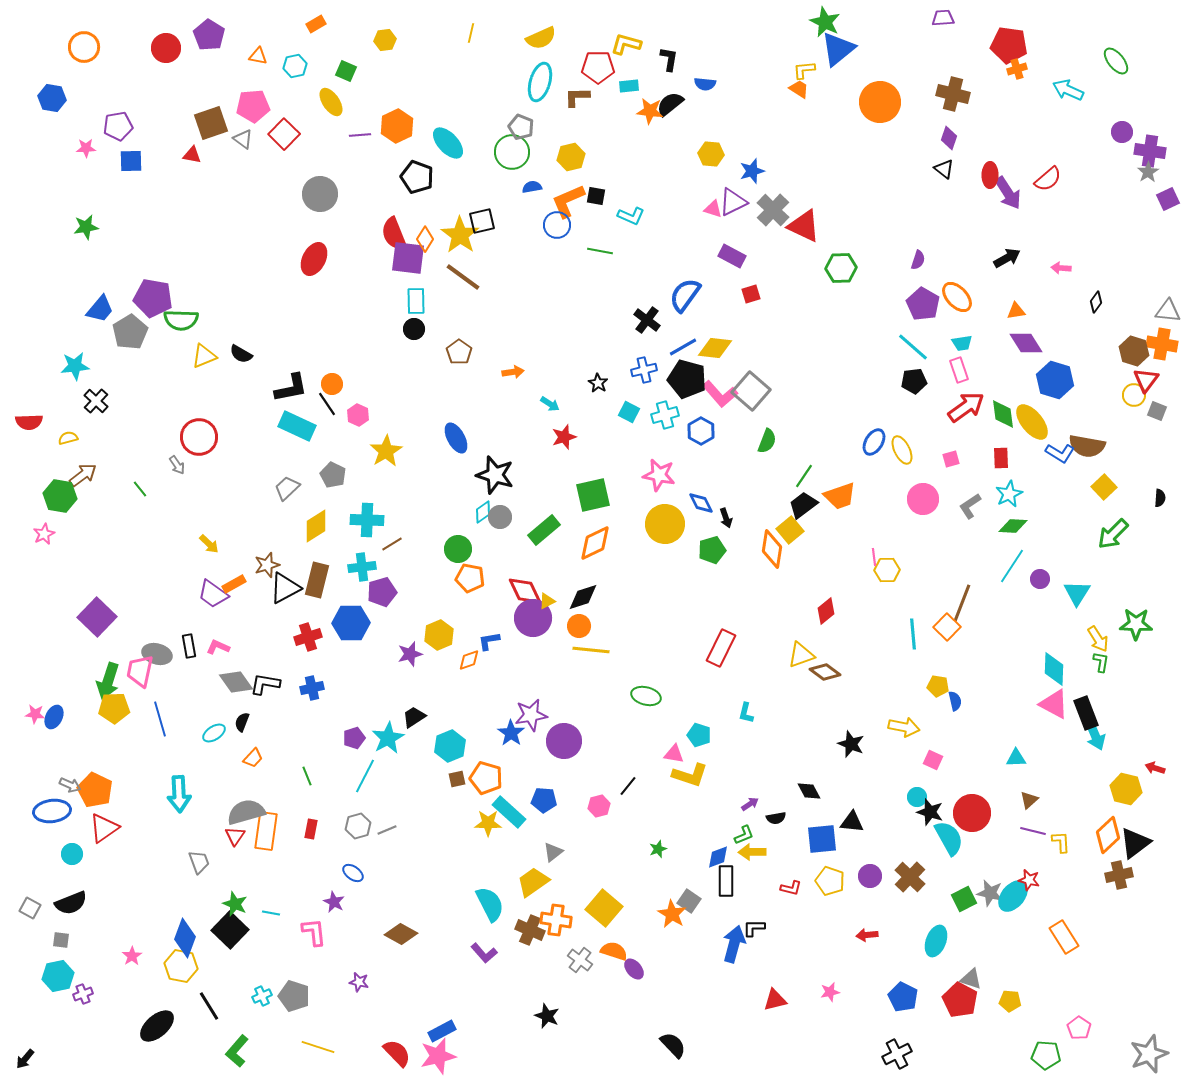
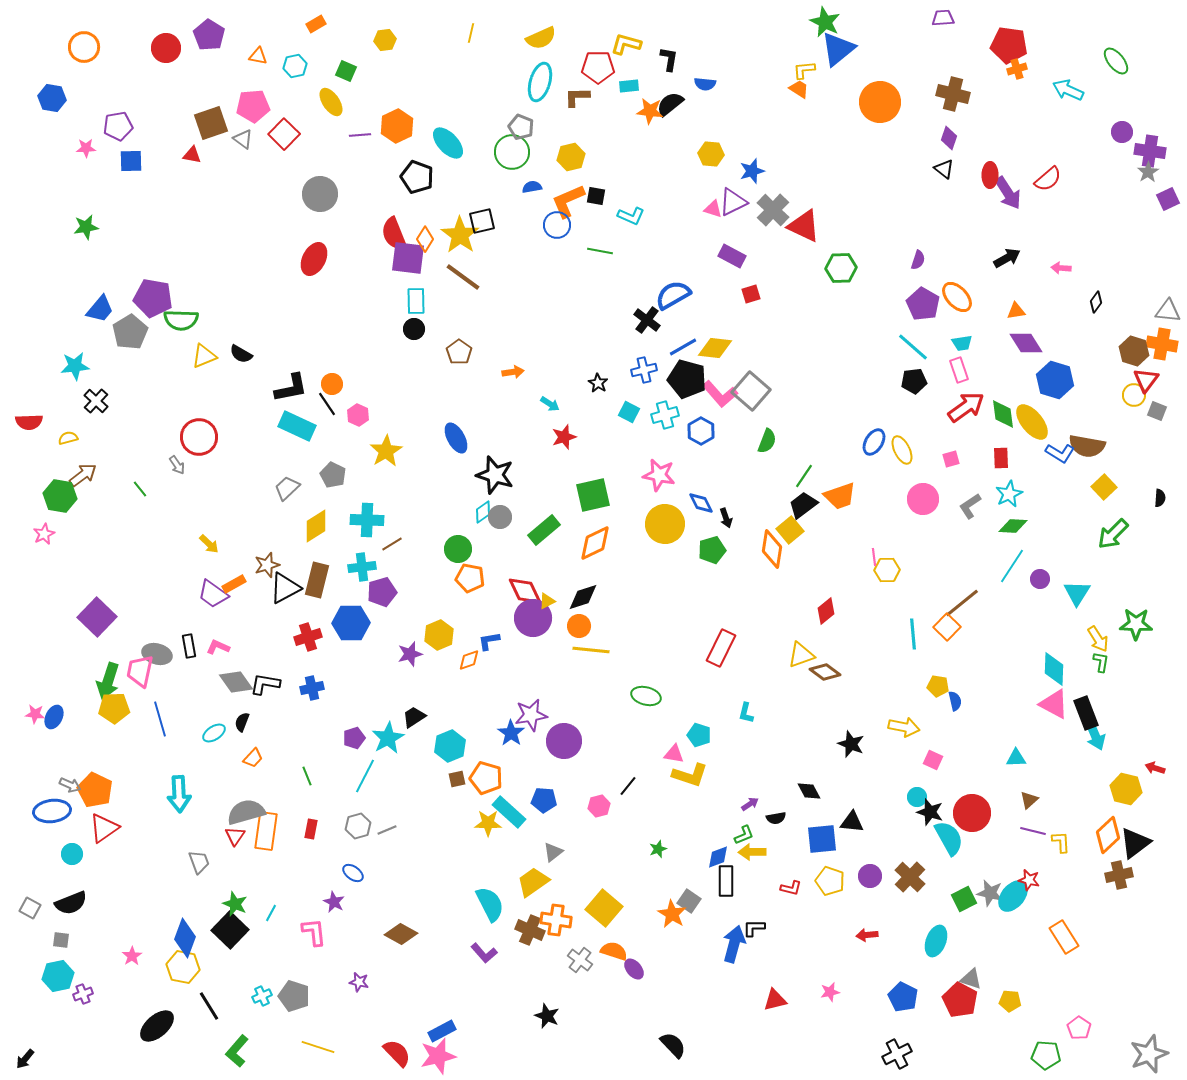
blue semicircle at (685, 295): moved 12 px left; rotated 24 degrees clockwise
brown line at (962, 603): rotated 30 degrees clockwise
cyan line at (271, 913): rotated 72 degrees counterclockwise
yellow hexagon at (181, 966): moved 2 px right, 1 px down
